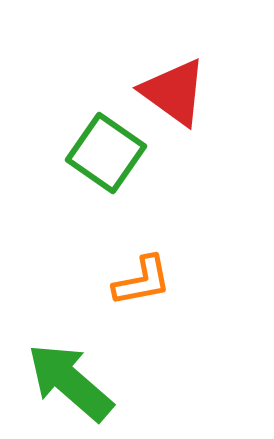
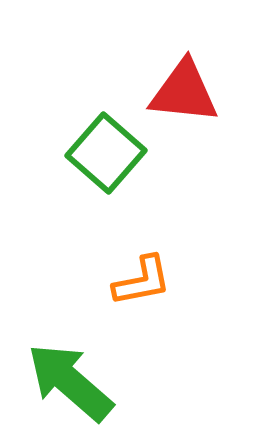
red triangle: moved 10 px right; rotated 30 degrees counterclockwise
green square: rotated 6 degrees clockwise
